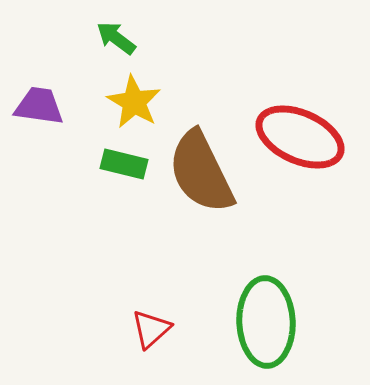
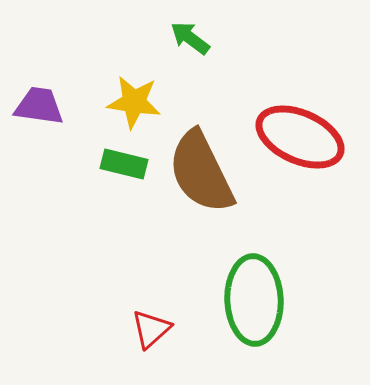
green arrow: moved 74 px right
yellow star: rotated 22 degrees counterclockwise
green ellipse: moved 12 px left, 22 px up
